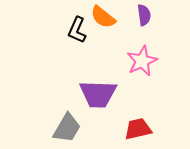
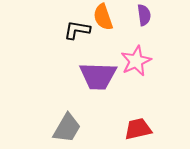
orange semicircle: rotated 32 degrees clockwise
black L-shape: rotated 76 degrees clockwise
pink star: moved 6 px left
purple trapezoid: moved 18 px up
